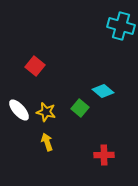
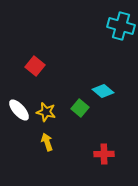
red cross: moved 1 px up
